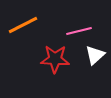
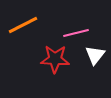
pink line: moved 3 px left, 2 px down
white triangle: rotated 10 degrees counterclockwise
